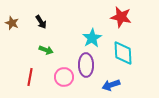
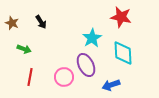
green arrow: moved 22 px left, 1 px up
purple ellipse: rotated 25 degrees counterclockwise
